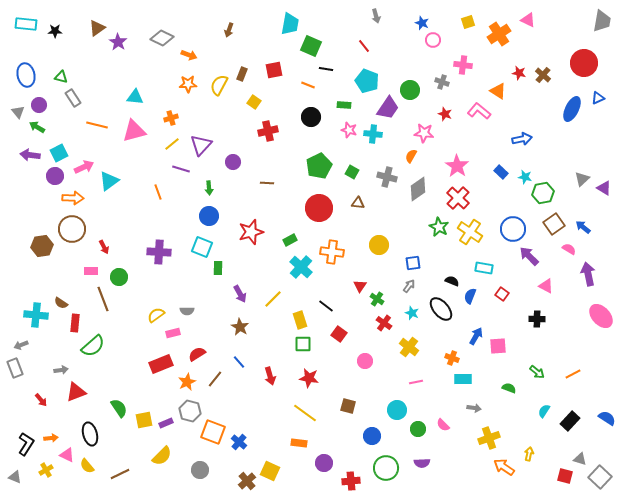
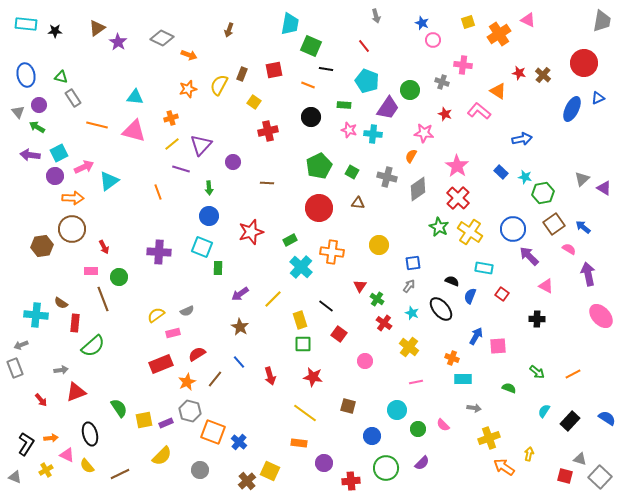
orange star at (188, 84): moved 5 px down; rotated 12 degrees counterclockwise
pink triangle at (134, 131): rotated 30 degrees clockwise
purple arrow at (240, 294): rotated 84 degrees clockwise
gray semicircle at (187, 311): rotated 24 degrees counterclockwise
red star at (309, 378): moved 4 px right, 1 px up
purple semicircle at (422, 463): rotated 42 degrees counterclockwise
